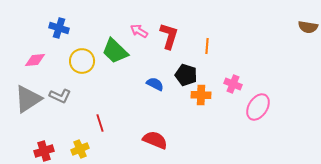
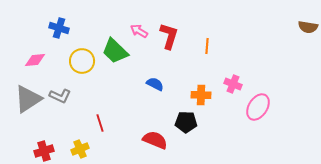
black pentagon: moved 47 px down; rotated 15 degrees counterclockwise
